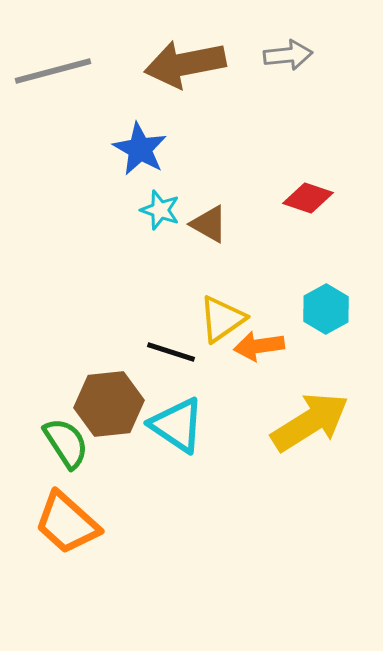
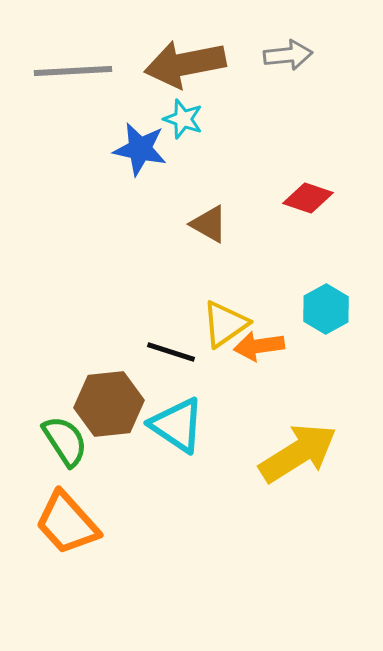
gray line: moved 20 px right; rotated 12 degrees clockwise
blue star: rotated 18 degrees counterclockwise
cyan star: moved 23 px right, 91 px up
yellow triangle: moved 3 px right, 5 px down
yellow arrow: moved 12 px left, 31 px down
green semicircle: moved 1 px left, 2 px up
orange trapezoid: rotated 6 degrees clockwise
